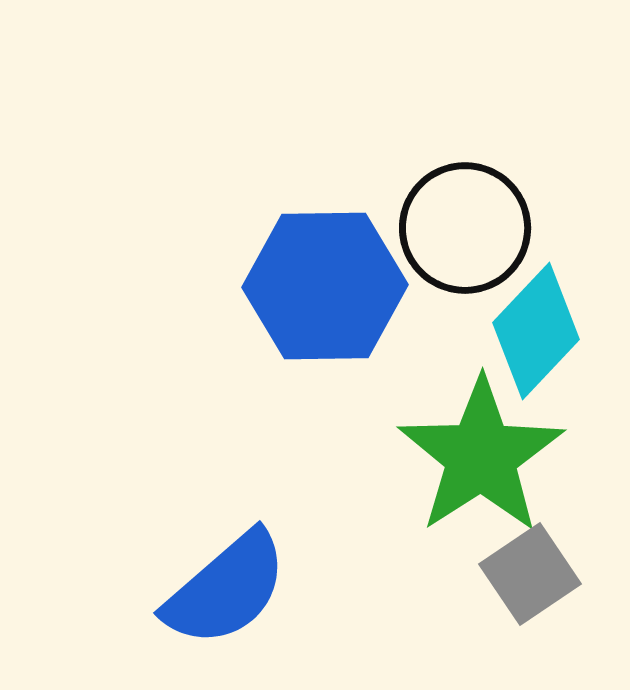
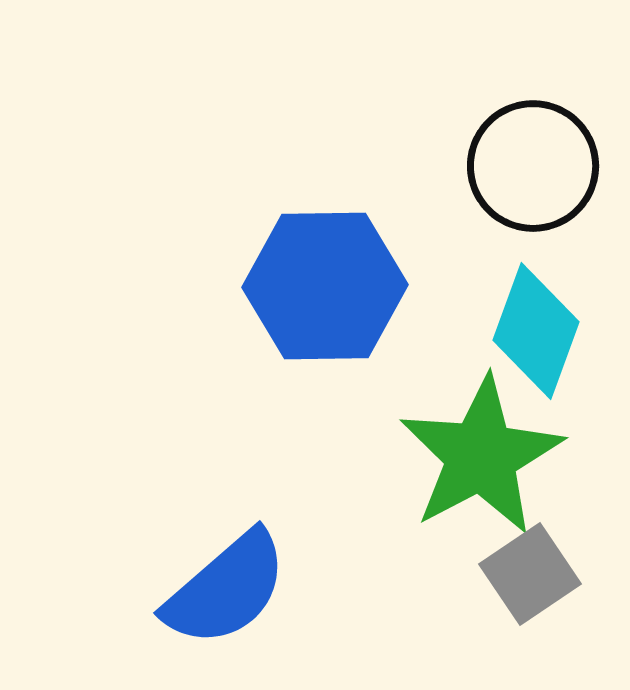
black circle: moved 68 px right, 62 px up
cyan diamond: rotated 23 degrees counterclockwise
green star: rotated 5 degrees clockwise
